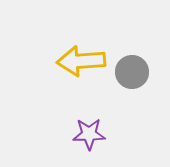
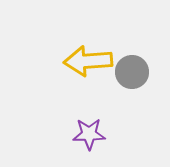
yellow arrow: moved 7 px right
